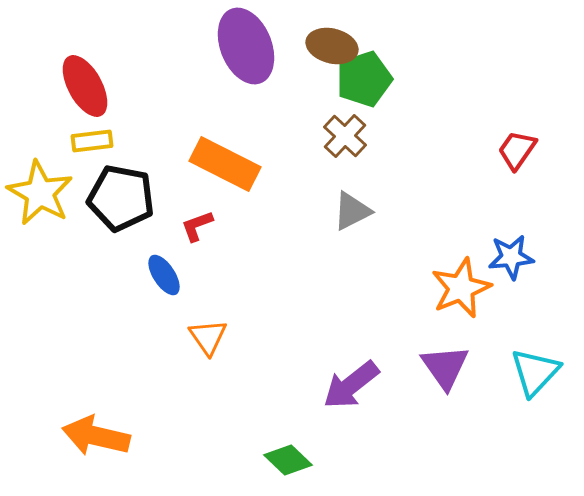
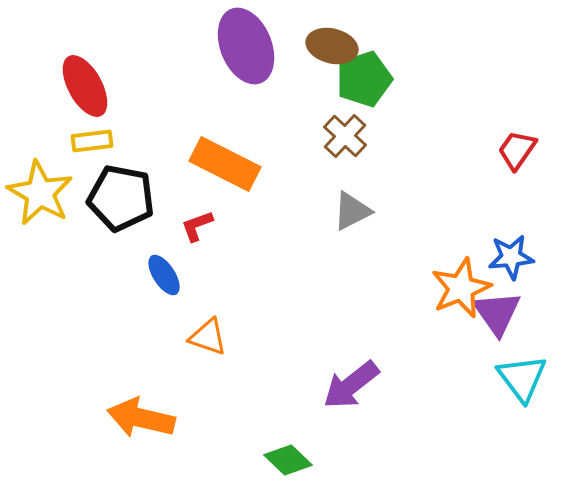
orange triangle: rotated 36 degrees counterclockwise
purple triangle: moved 52 px right, 54 px up
cyan triangle: moved 13 px left, 6 px down; rotated 20 degrees counterclockwise
orange arrow: moved 45 px right, 18 px up
